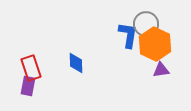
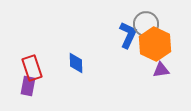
blue L-shape: rotated 16 degrees clockwise
red rectangle: moved 1 px right
